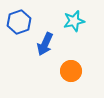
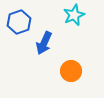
cyan star: moved 6 px up; rotated 10 degrees counterclockwise
blue arrow: moved 1 px left, 1 px up
